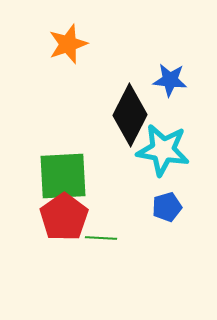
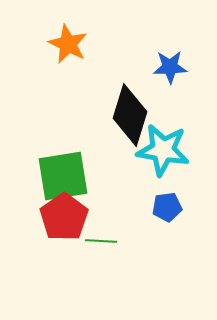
orange star: rotated 27 degrees counterclockwise
blue star: moved 13 px up; rotated 8 degrees counterclockwise
black diamond: rotated 10 degrees counterclockwise
green square: rotated 6 degrees counterclockwise
blue pentagon: rotated 8 degrees clockwise
green line: moved 3 px down
